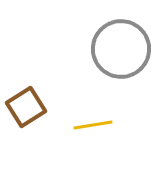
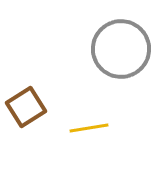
yellow line: moved 4 px left, 3 px down
